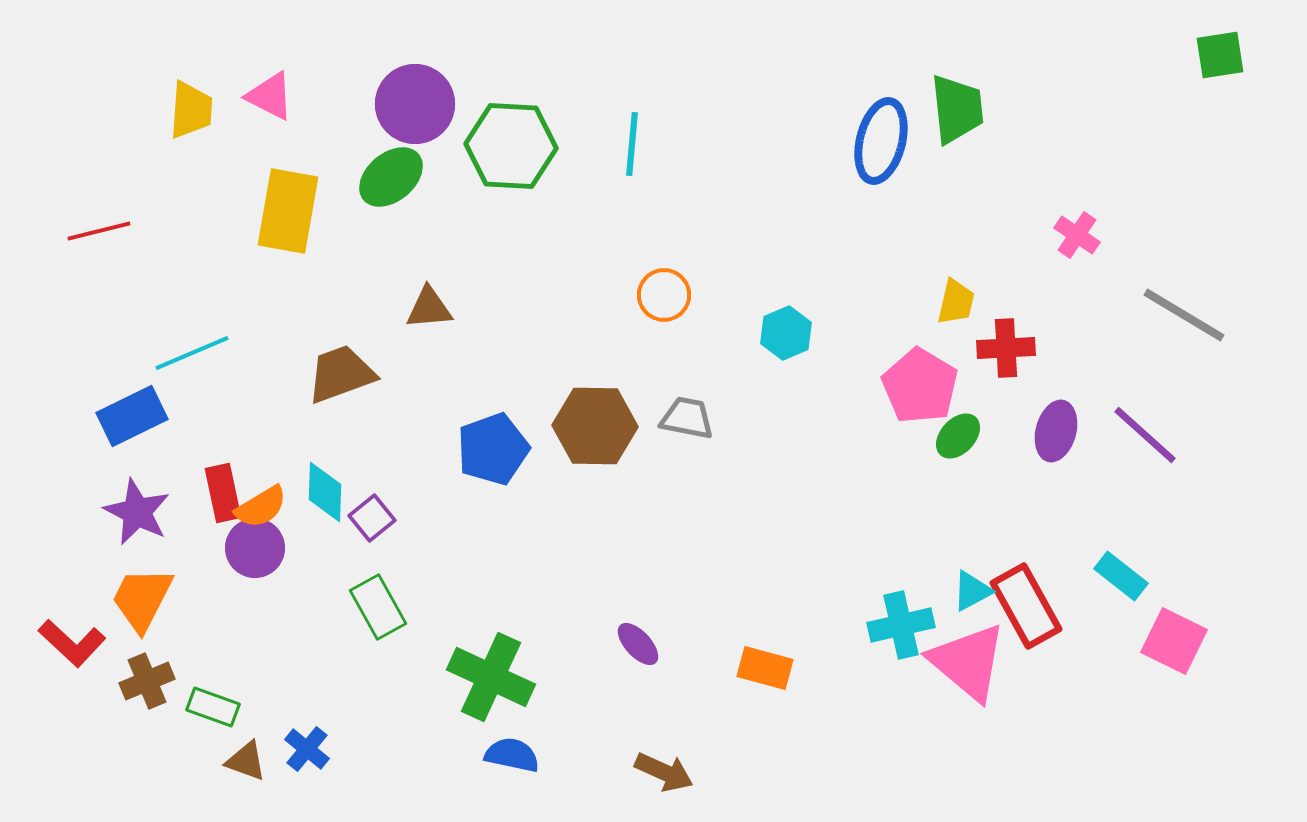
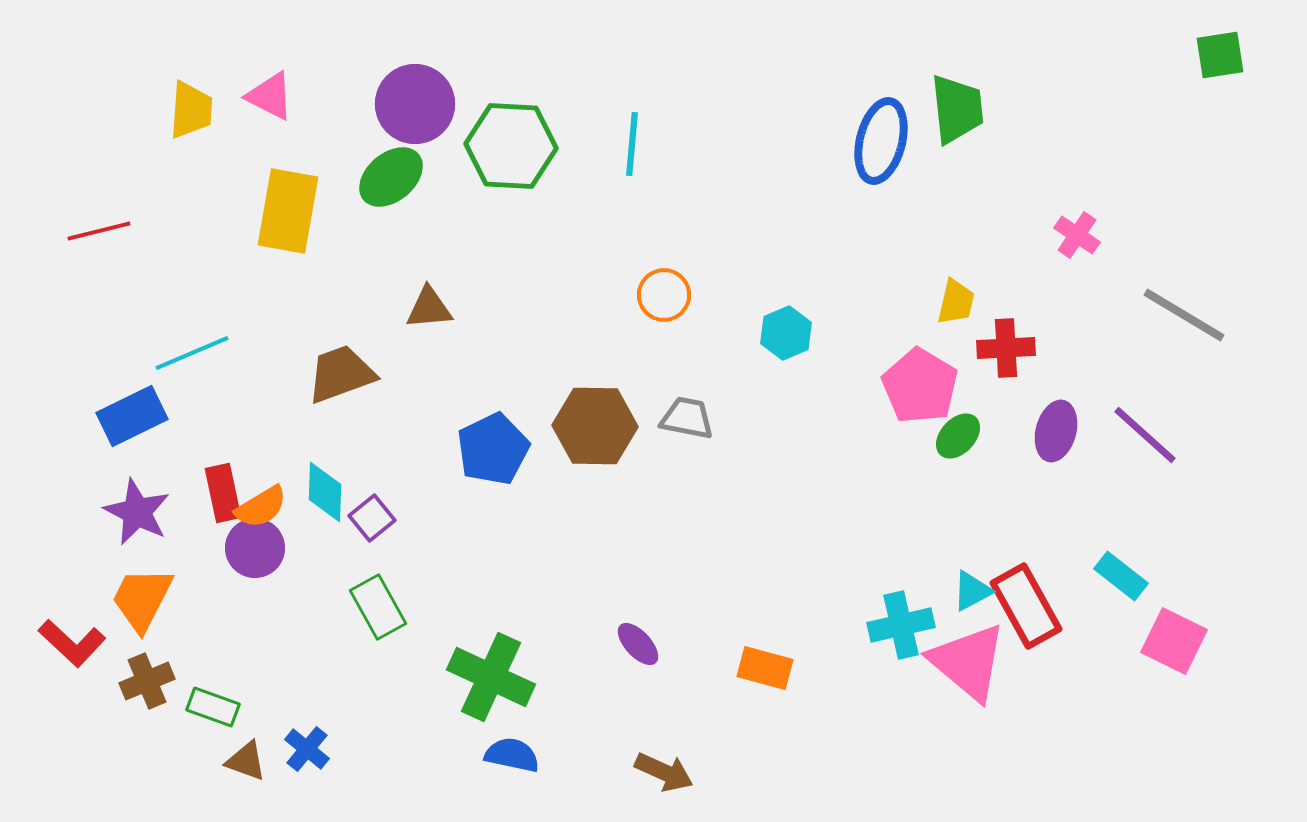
blue pentagon at (493, 449): rotated 6 degrees counterclockwise
